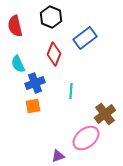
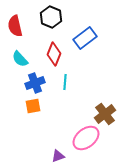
cyan semicircle: moved 2 px right, 5 px up; rotated 18 degrees counterclockwise
cyan line: moved 6 px left, 9 px up
